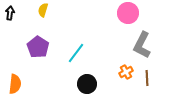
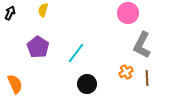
black arrow: rotated 16 degrees clockwise
orange semicircle: rotated 30 degrees counterclockwise
